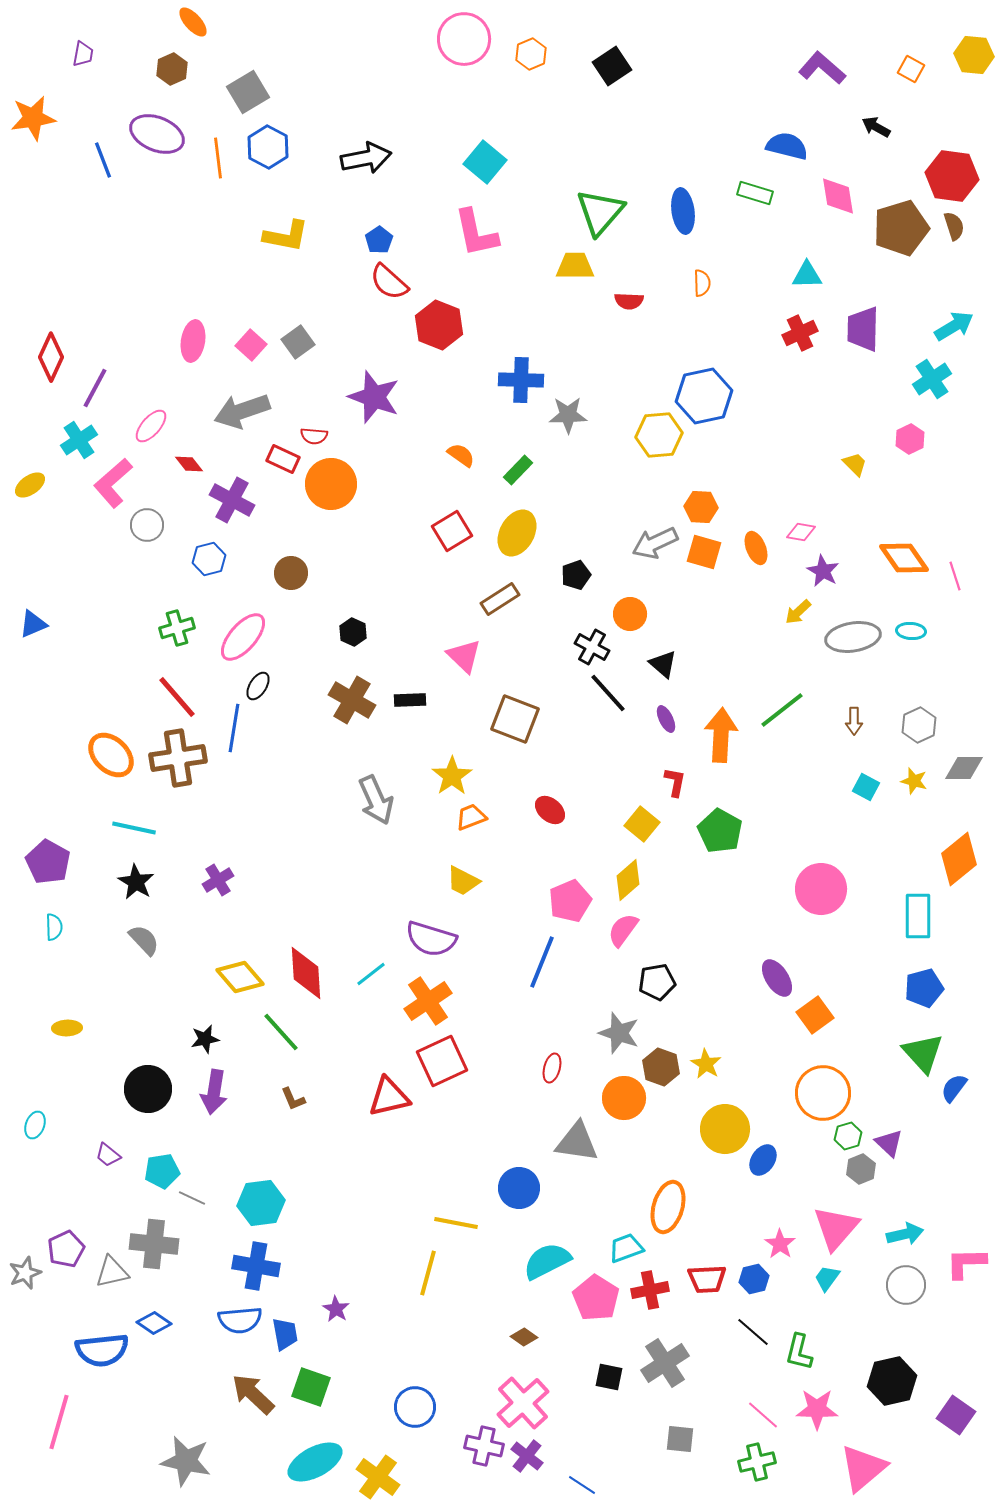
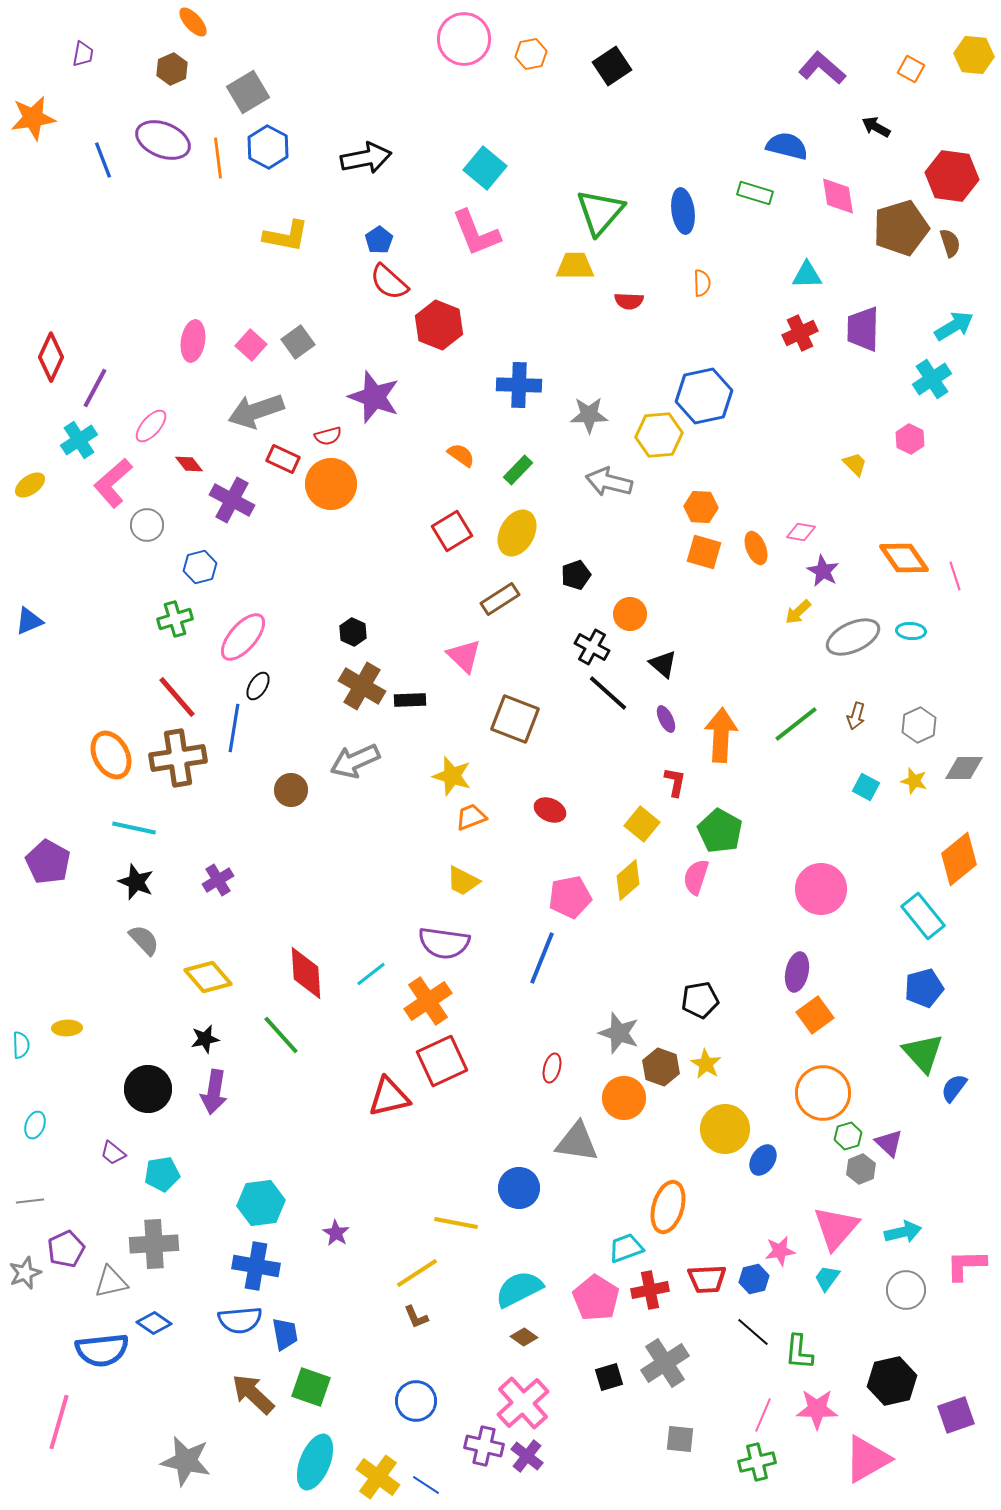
orange hexagon at (531, 54): rotated 12 degrees clockwise
purple ellipse at (157, 134): moved 6 px right, 6 px down
cyan square at (485, 162): moved 6 px down
brown semicircle at (954, 226): moved 4 px left, 17 px down
pink L-shape at (476, 233): rotated 10 degrees counterclockwise
blue cross at (521, 380): moved 2 px left, 5 px down
gray arrow at (242, 411): moved 14 px right
gray star at (568, 415): moved 21 px right
red semicircle at (314, 436): moved 14 px right; rotated 20 degrees counterclockwise
pink hexagon at (910, 439): rotated 8 degrees counterclockwise
gray arrow at (655, 543): moved 46 px left, 61 px up; rotated 39 degrees clockwise
blue hexagon at (209, 559): moved 9 px left, 8 px down
brown circle at (291, 573): moved 217 px down
blue triangle at (33, 624): moved 4 px left, 3 px up
green cross at (177, 628): moved 2 px left, 9 px up
gray ellipse at (853, 637): rotated 16 degrees counterclockwise
black line at (608, 693): rotated 6 degrees counterclockwise
brown cross at (352, 700): moved 10 px right, 14 px up
green line at (782, 710): moved 14 px right, 14 px down
brown arrow at (854, 721): moved 2 px right, 5 px up; rotated 16 degrees clockwise
orange ellipse at (111, 755): rotated 18 degrees clockwise
yellow star at (452, 776): rotated 21 degrees counterclockwise
gray arrow at (376, 800): moved 21 px left, 39 px up; rotated 90 degrees clockwise
red ellipse at (550, 810): rotated 16 degrees counterclockwise
black star at (136, 882): rotated 9 degrees counterclockwise
pink pentagon at (570, 901): moved 4 px up; rotated 12 degrees clockwise
cyan rectangle at (918, 916): moved 5 px right; rotated 39 degrees counterclockwise
cyan semicircle at (54, 927): moved 33 px left, 118 px down
pink semicircle at (623, 930): moved 73 px right, 53 px up; rotated 18 degrees counterclockwise
purple semicircle at (431, 939): moved 13 px right, 4 px down; rotated 9 degrees counterclockwise
blue line at (542, 962): moved 4 px up
yellow diamond at (240, 977): moved 32 px left
purple ellipse at (777, 978): moved 20 px right, 6 px up; rotated 45 degrees clockwise
black pentagon at (657, 982): moved 43 px right, 18 px down
green line at (281, 1032): moved 3 px down
brown L-shape at (293, 1099): moved 123 px right, 218 px down
purple trapezoid at (108, 1155): moved 5 px right, 2 px up
cyan pentagon at (162, 1171): moved 3 px down
gray line at (192, 1198): moved 162 px left, 3 px down; rotated 32 degrees counterclockwise
cyan arrow at (905, 1234): moved 2 px left, 2 px up
gray cross at (154, 1244): rotated 9 degrees counterclockwise
pink star at (780, 1244): moved 7 px down; rotated 28 degrees clockwise
cyan semicircle at (547, 1261): moved 28 px left, 28 px down
pink L-shape at (966, 1263): moved 2 px down
gray triangle at (112, 1272): moved 1 px left, 10 px down
yellow line at (428, 1273): moved 11 px left; rotated 42 degrees clockwise
gray circle at (906, 1285): moved 5 px down
purple star at (336, 1309): moved 76 px up
green L-shape at (799, 1352): rotated 9 degrees counterclockwise
black square at (609, 1377): rotated 28 degrees counterclockwise
blue circle at (415, 1407): moved 1 px right, 6 px up
pink line at (763, 1415): rotated 72 degrees clockwise
purple square at (956, 1415): rotated 36 degrees clockwise
cyan ellipse at (315, 1462): rotated 40 degrees counterclockwise
pink triangle at (863, 1468): moved 4 px right, 9 px up; rotated 10 degrees clockwise
blue line at (582, 1485): moved 156 px left
